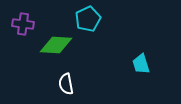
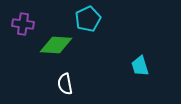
cyan trapezoid: moved 1 px left, 2 px down
white semicircle: moved 1 px left
